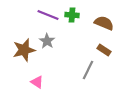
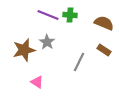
green cross: moved 2 px left
gray star: moved 1 px down
gray line: moved 9 px left, 8 px up
